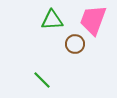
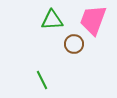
brown circle: moved 1 px left
green line: rotated 18 degrees clockwise
